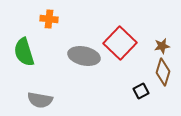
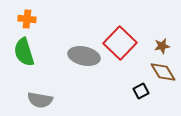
orange cross: moved 22 px left
brown diamond: rotated 48 degrees counterclockwise
